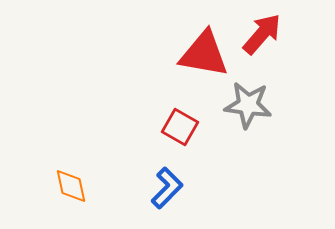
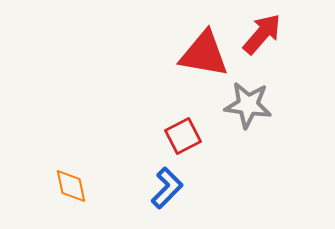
red square: moved 3 px right, 9 px down; rotated 33 degrees clockwise
